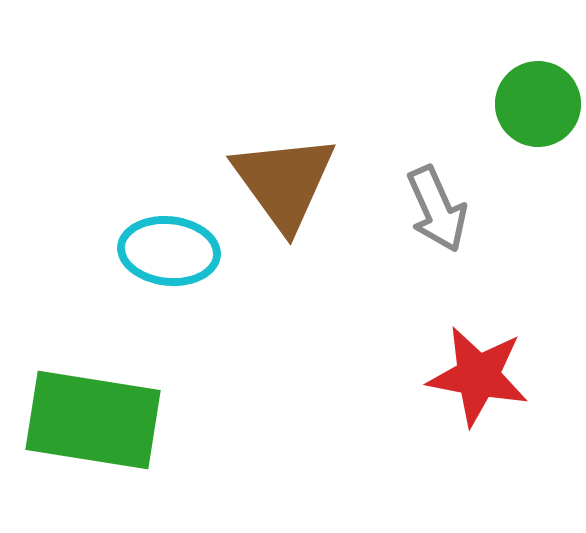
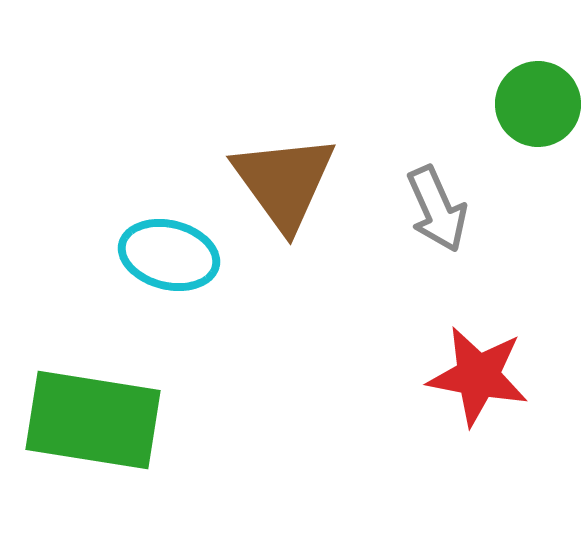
cyan ellipse: moved 4 px down; rotated 8 degrees clockwise
